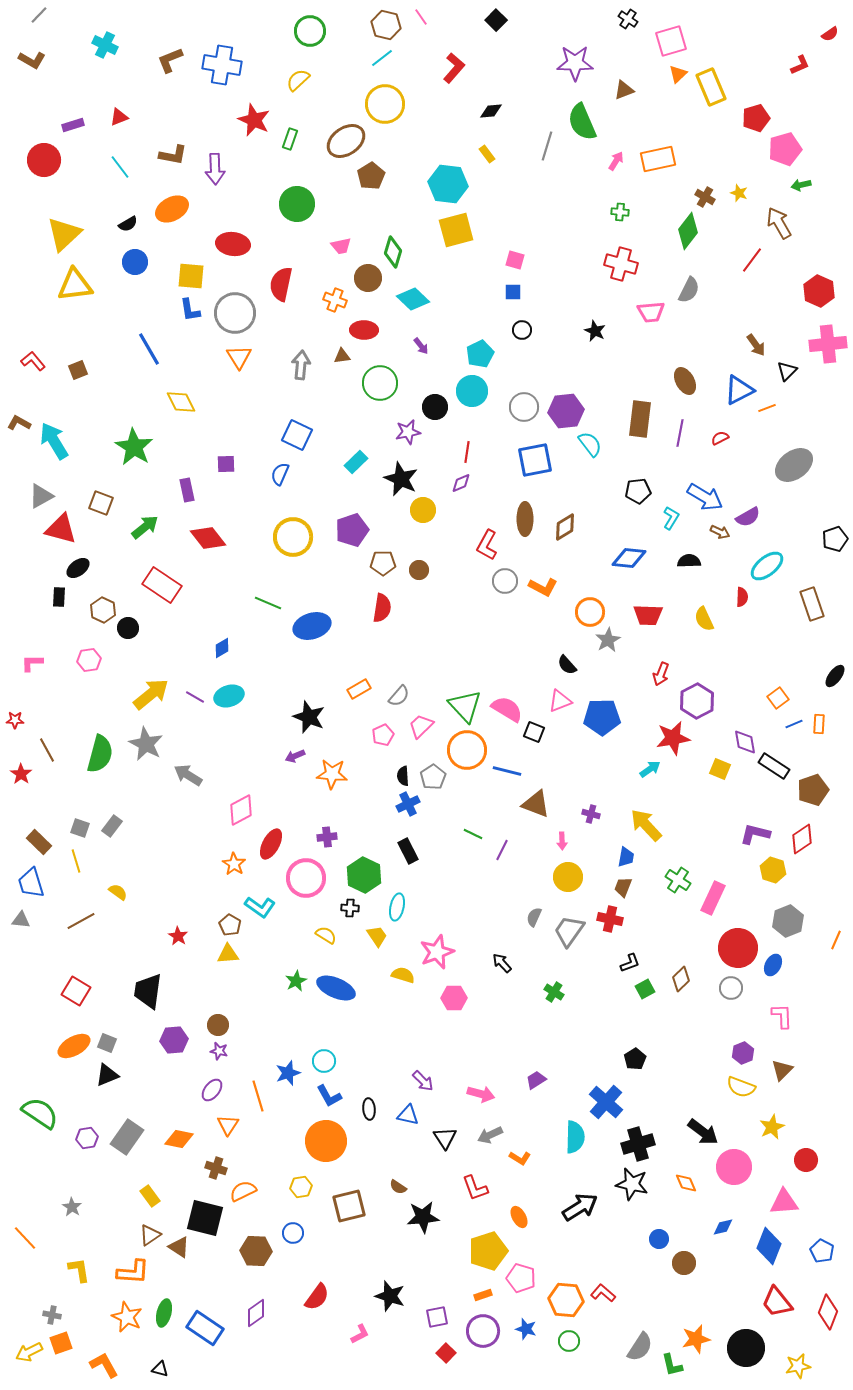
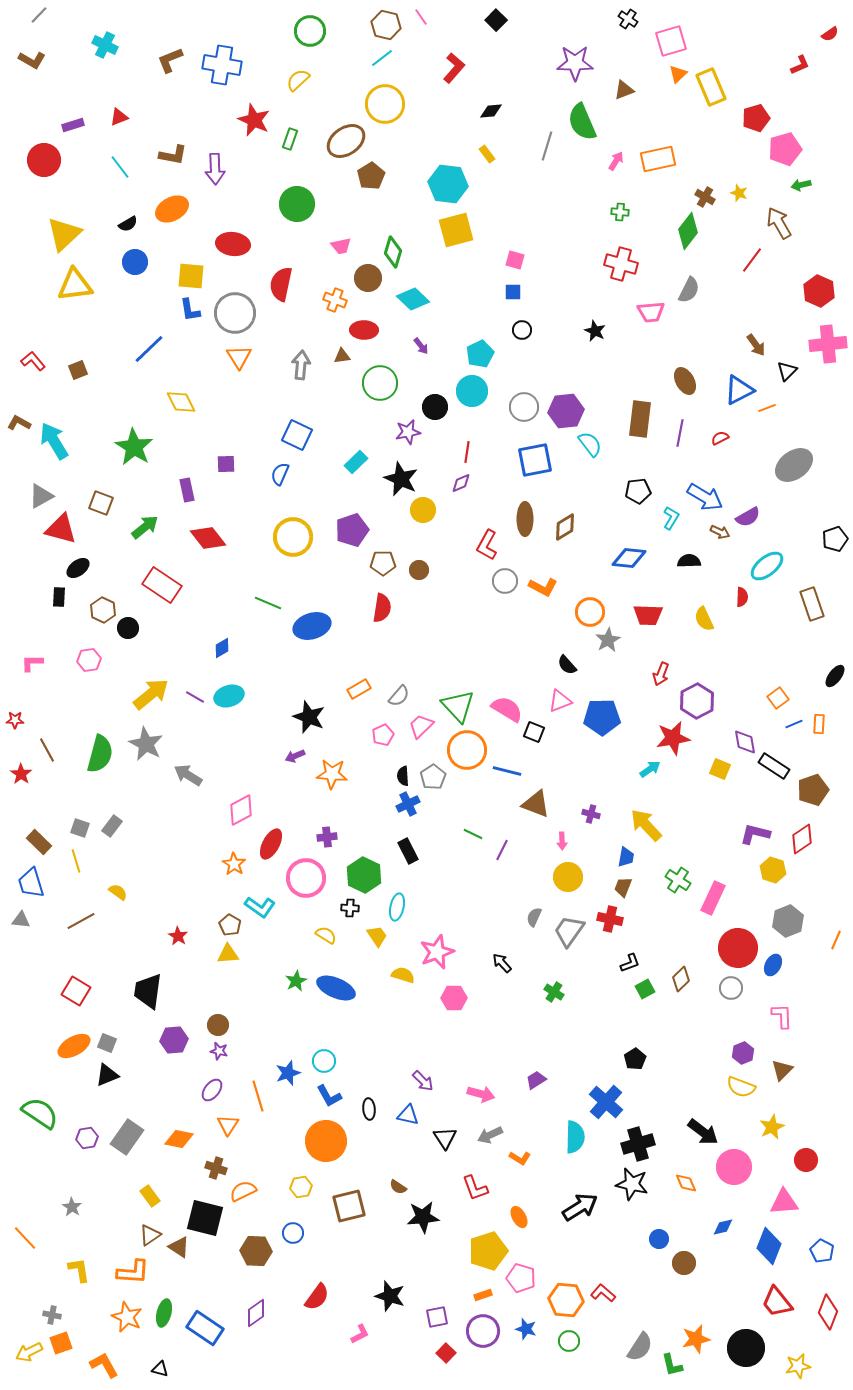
blue line at (149, 349): rotated 76 degrees clockwise
green triangle at (465, 706): moved 7 px left
